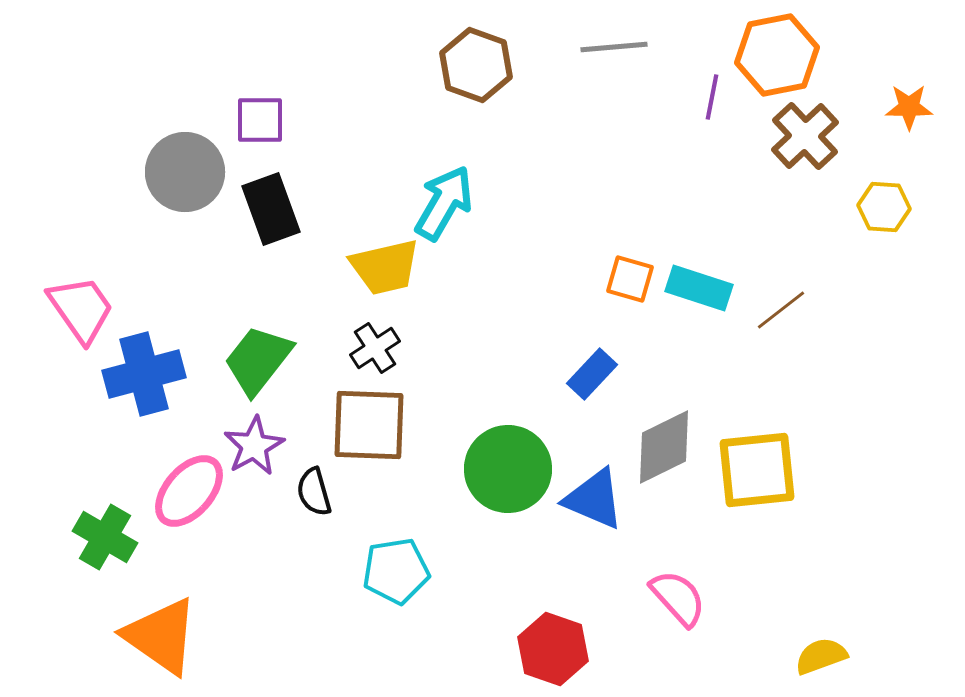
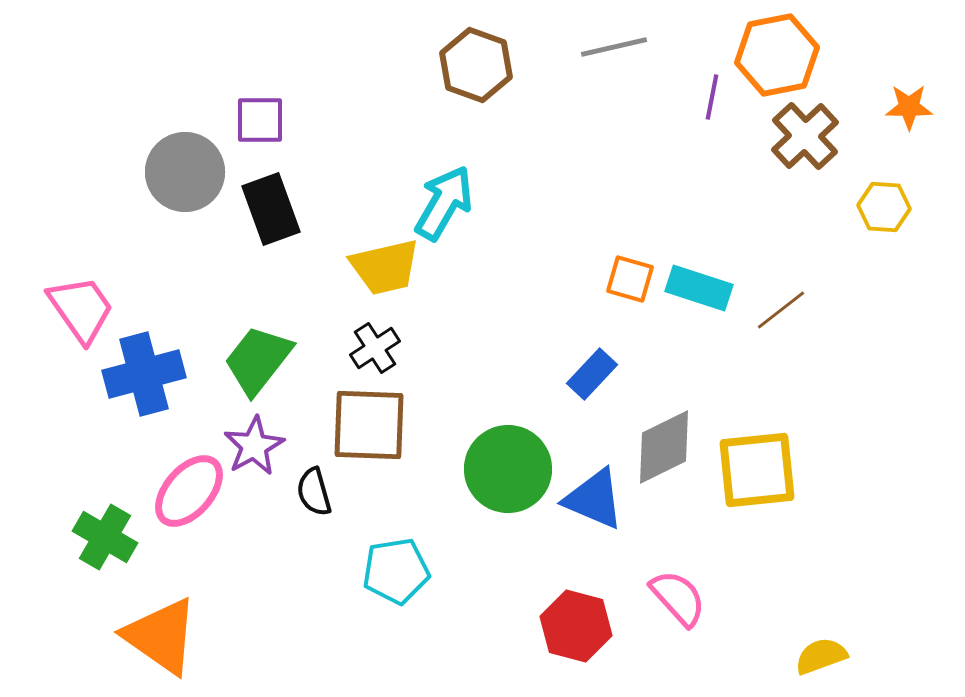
gray line: rotated 8 degrees counterclockwise
red hexagon: moved 23 px right, 23 px up; rotated 4 degrees counterclockwise
